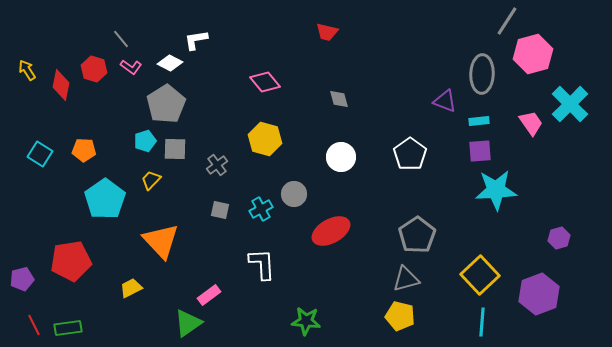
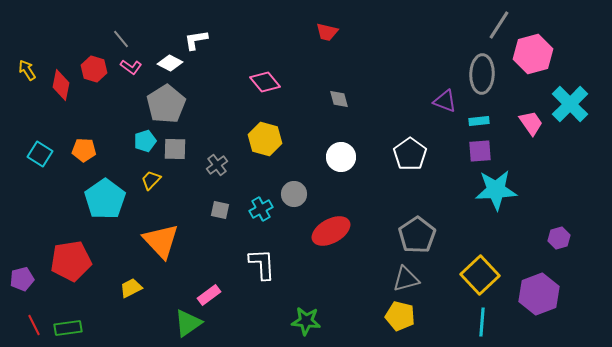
gray line at (507, 21): moved 8 px left, 4 px down
